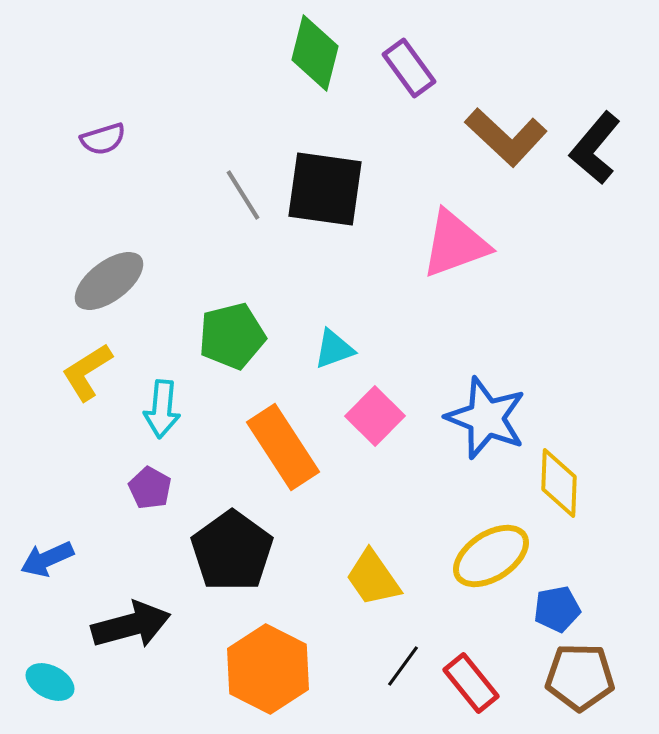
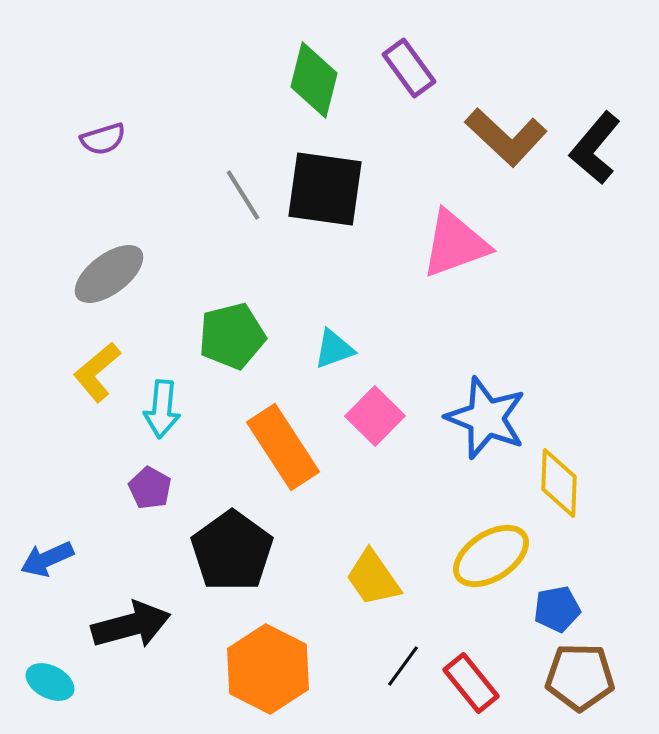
green diamond: moved 1 px left, 27 px down
gray ellipse: moved 7 px up
yellow L-shape: moved 10 px right; rotated 8 degrees counterclockwise
